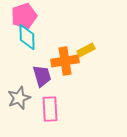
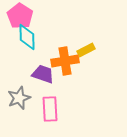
pink pentagon: moved 4 px left; rotated 20 degrees counterclockwise
purple trapezoid: moved 1 px right, 2 px up; rotated 55 degrees counterclockwise
